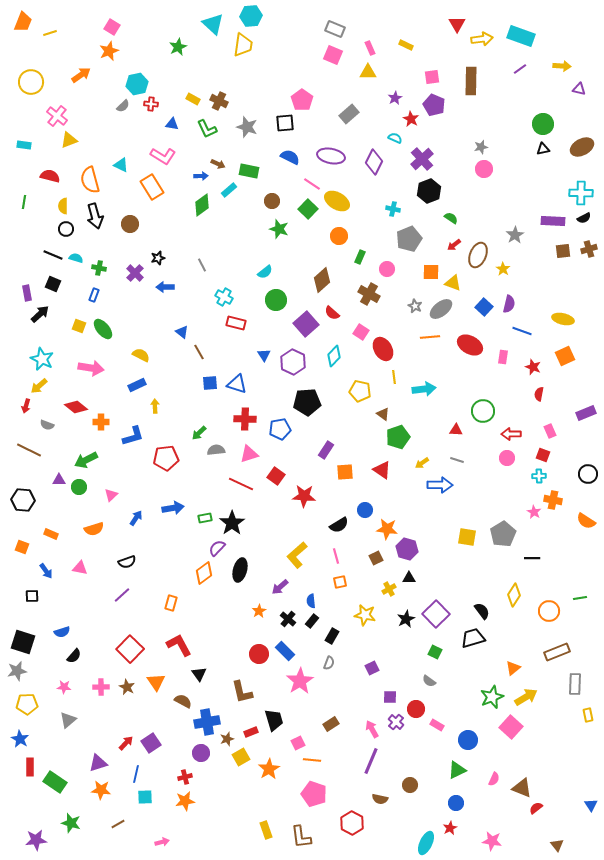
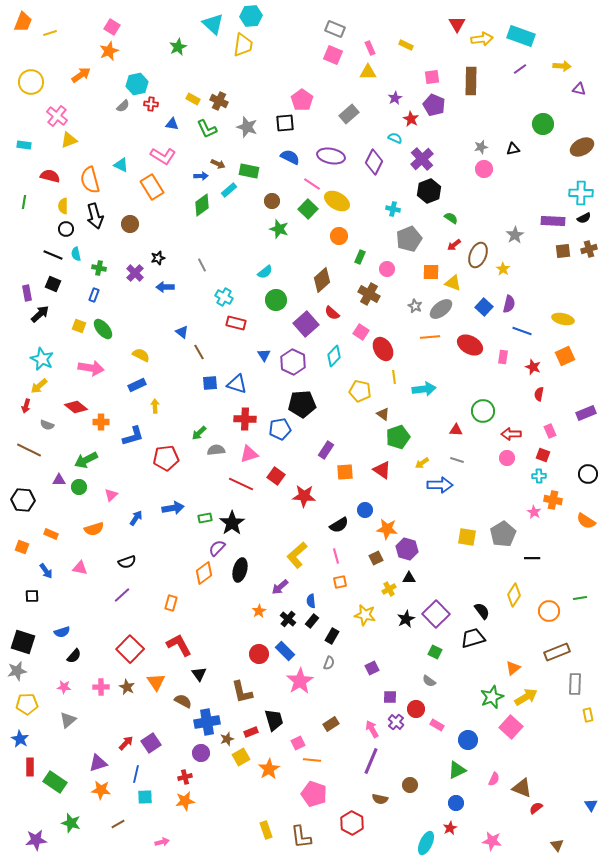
black triangle at (543, 149): moved 30 px left
cyan semicircle at (76, 258): moved 4 px up; rotated 120 degrees counterclockwise
black pentagon at (307, 402): moved 5 px left, 2 px down
